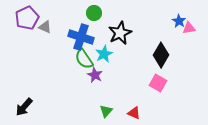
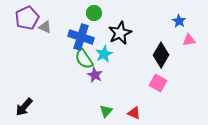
pink triangle: moved 12 px down
